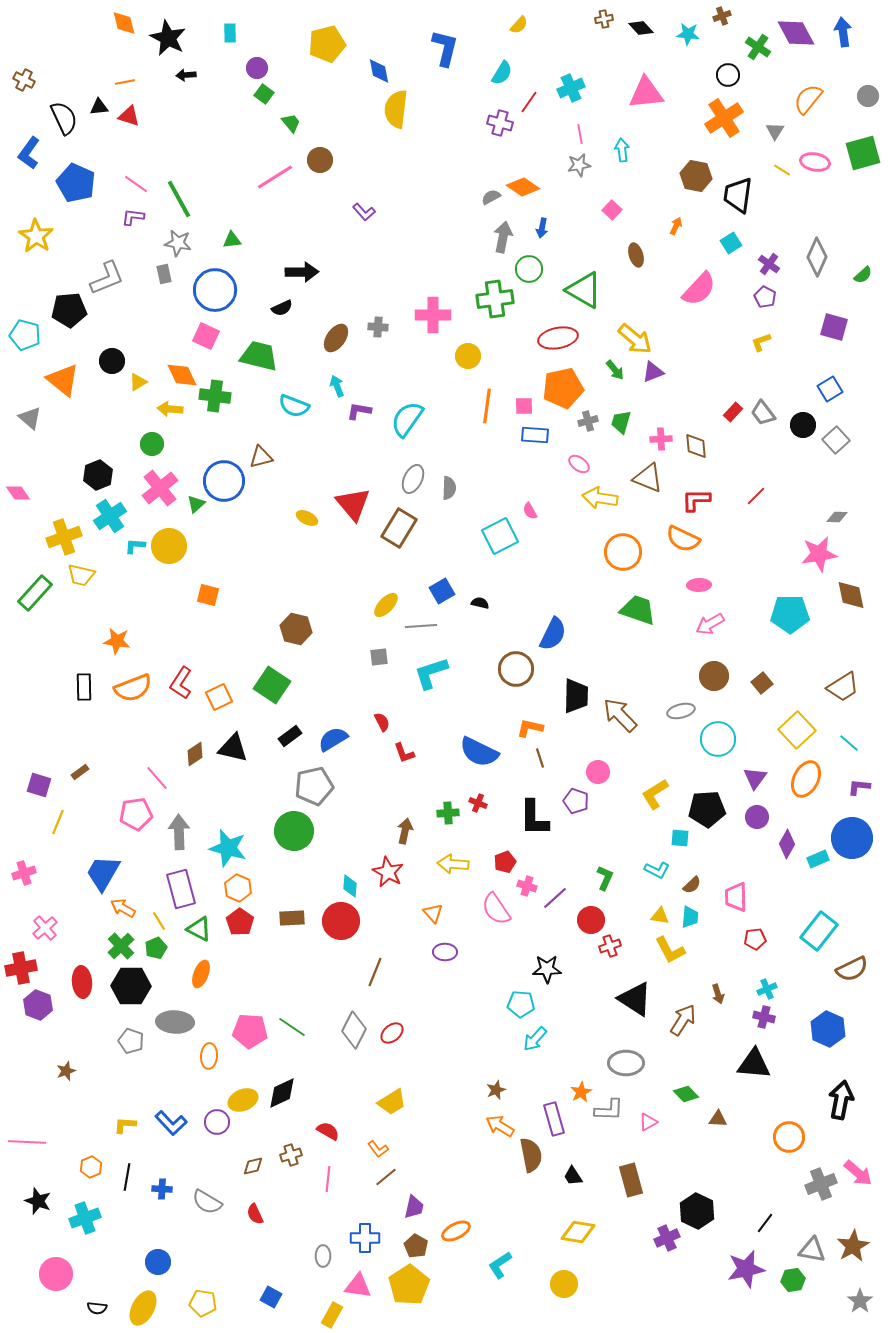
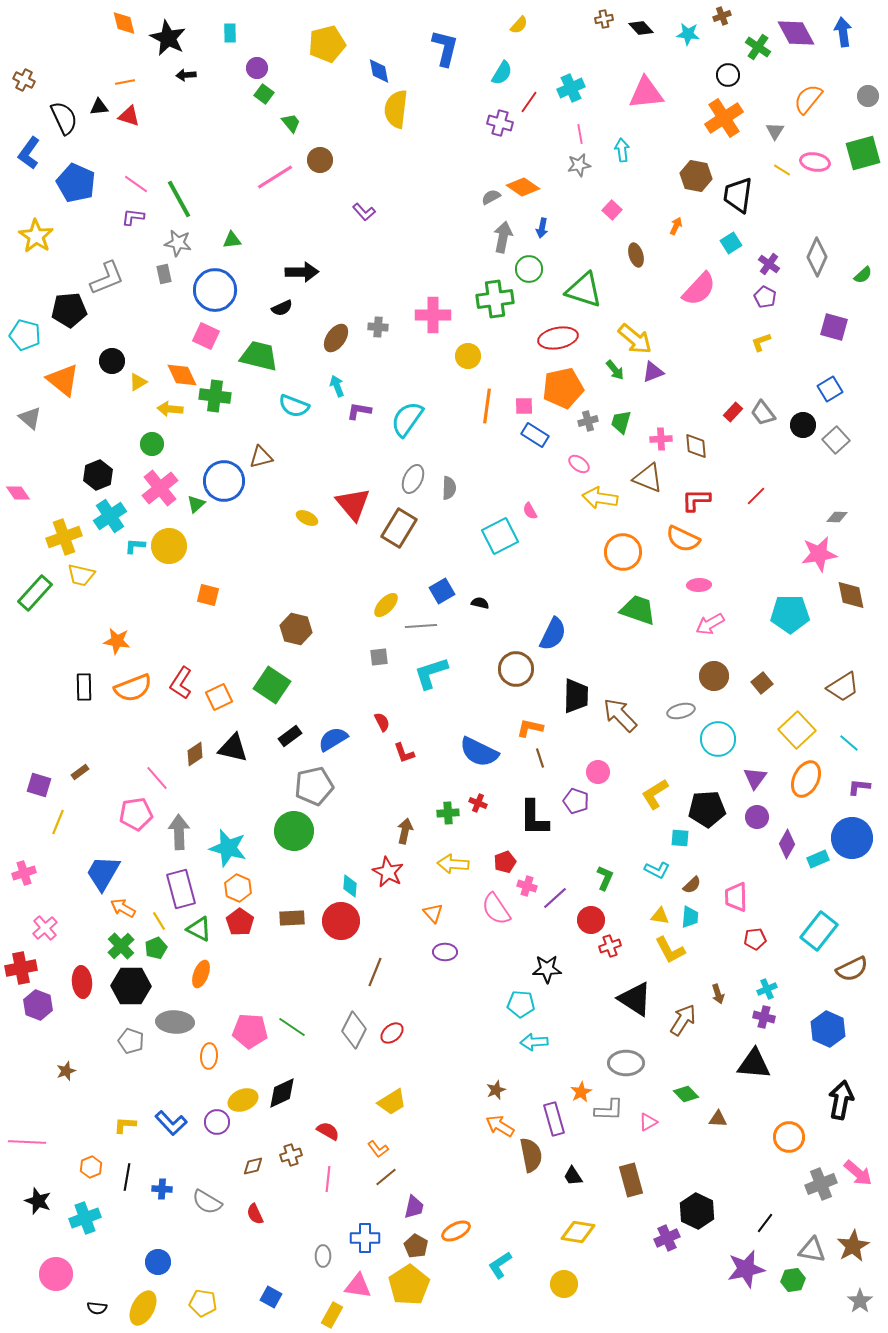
green triangle at (584, 290): rotated 12 degrees counterclockwise
blue rectangle at (535, 435): rotated 28 degrees clockwise
cyan arrow at (535, 1039): moved 1 px left, 3 px down; rotated 44 degrees clockwise
